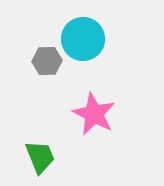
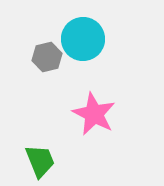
gray hexagon: moved 4 px up; rotated 12 degrees counterclockwise
green trapezoid: moved 4 px down
